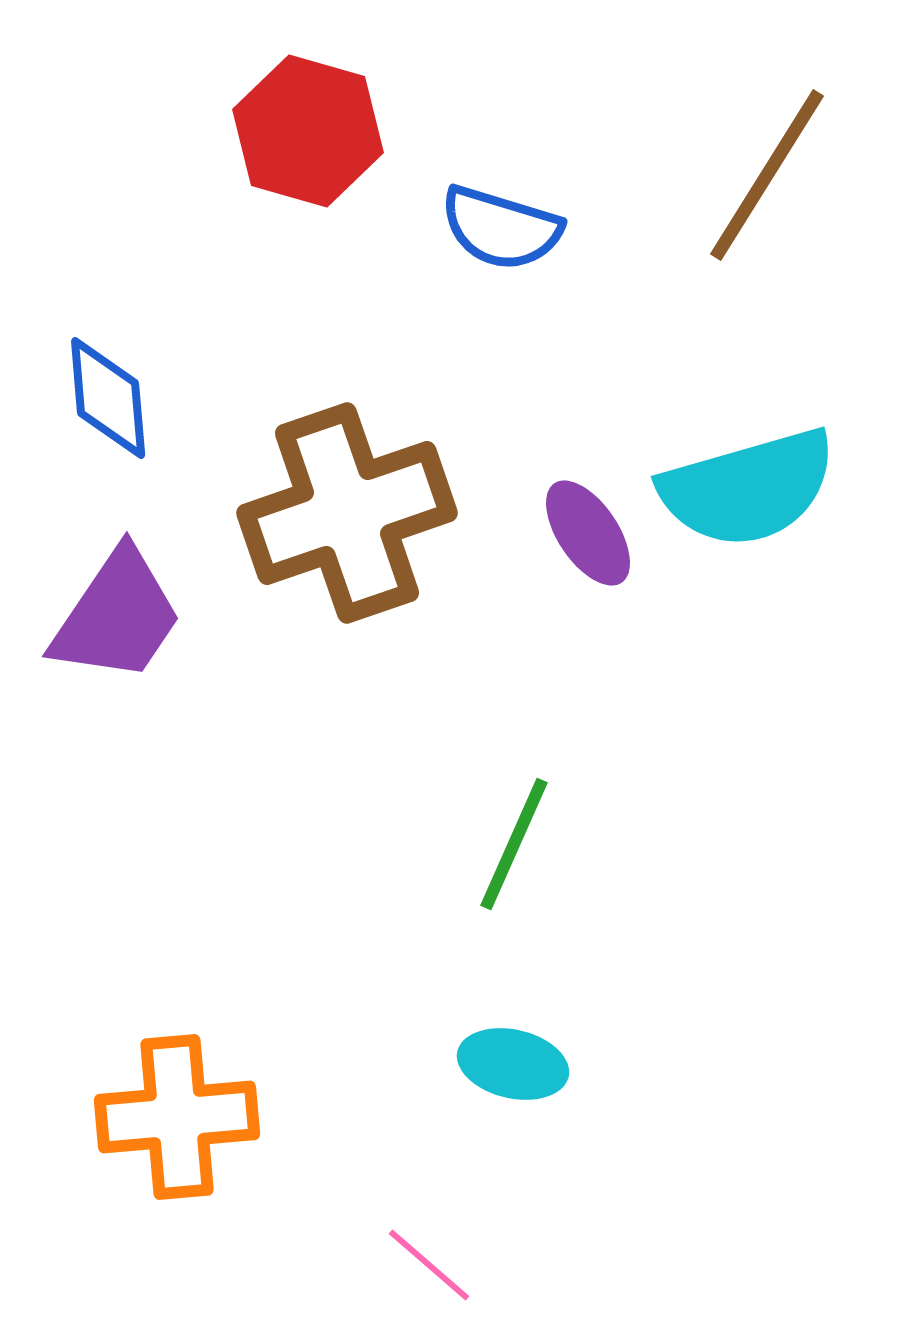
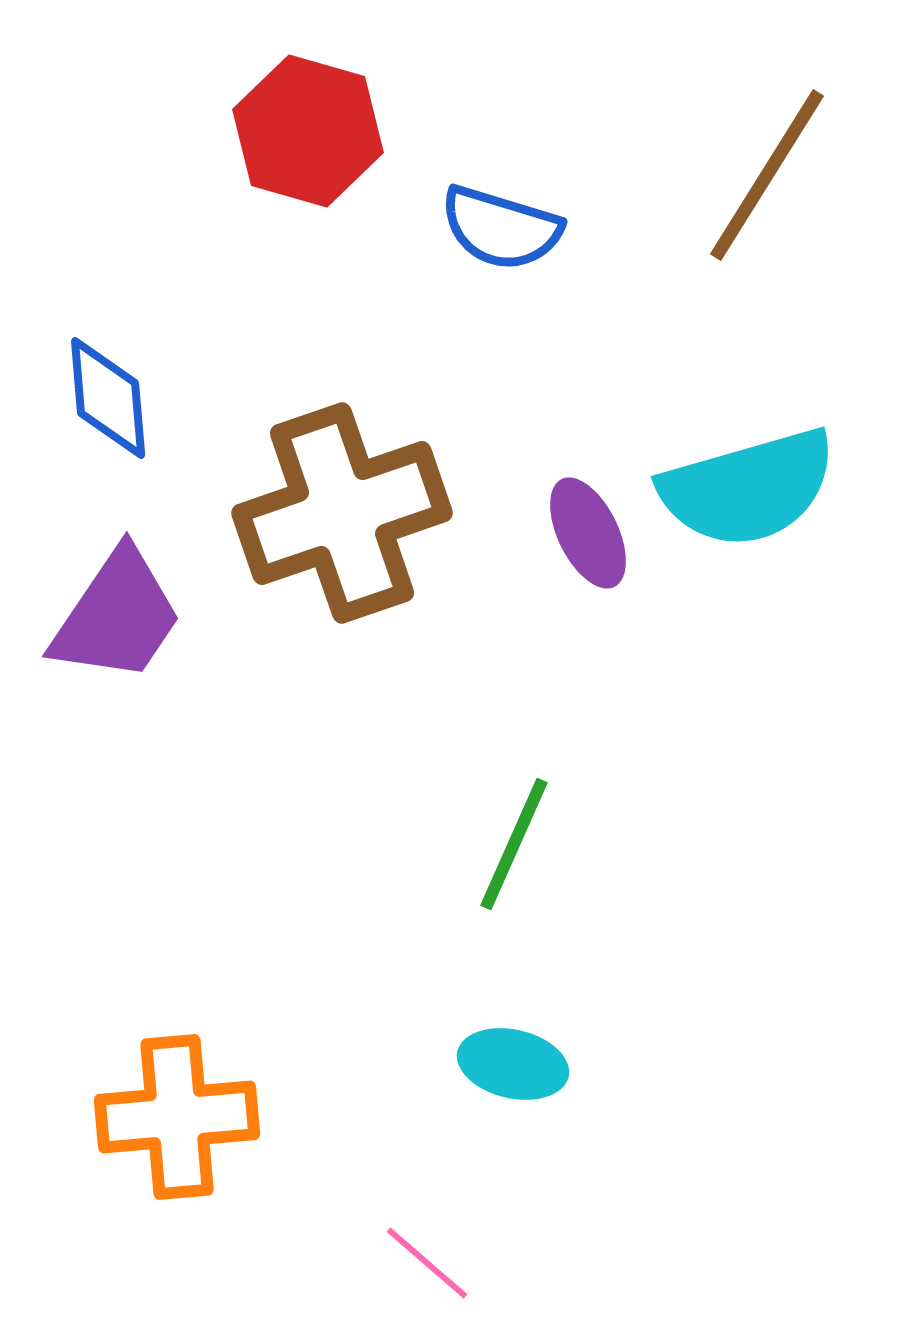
brown cross: moved 5 px left
purple ellipse: rotated 8 degrees clockwise
pink line: moved 2 px left, 2 px up
